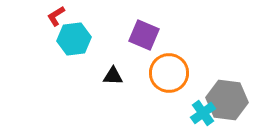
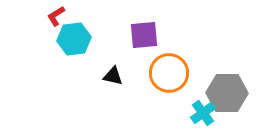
purple square: rotated 28 degrees counterclockwise
black triangle: rotated 10 degrees clockwise
gray hexagon: moved 7 px up; rotated 6 degrees counterclockwise
